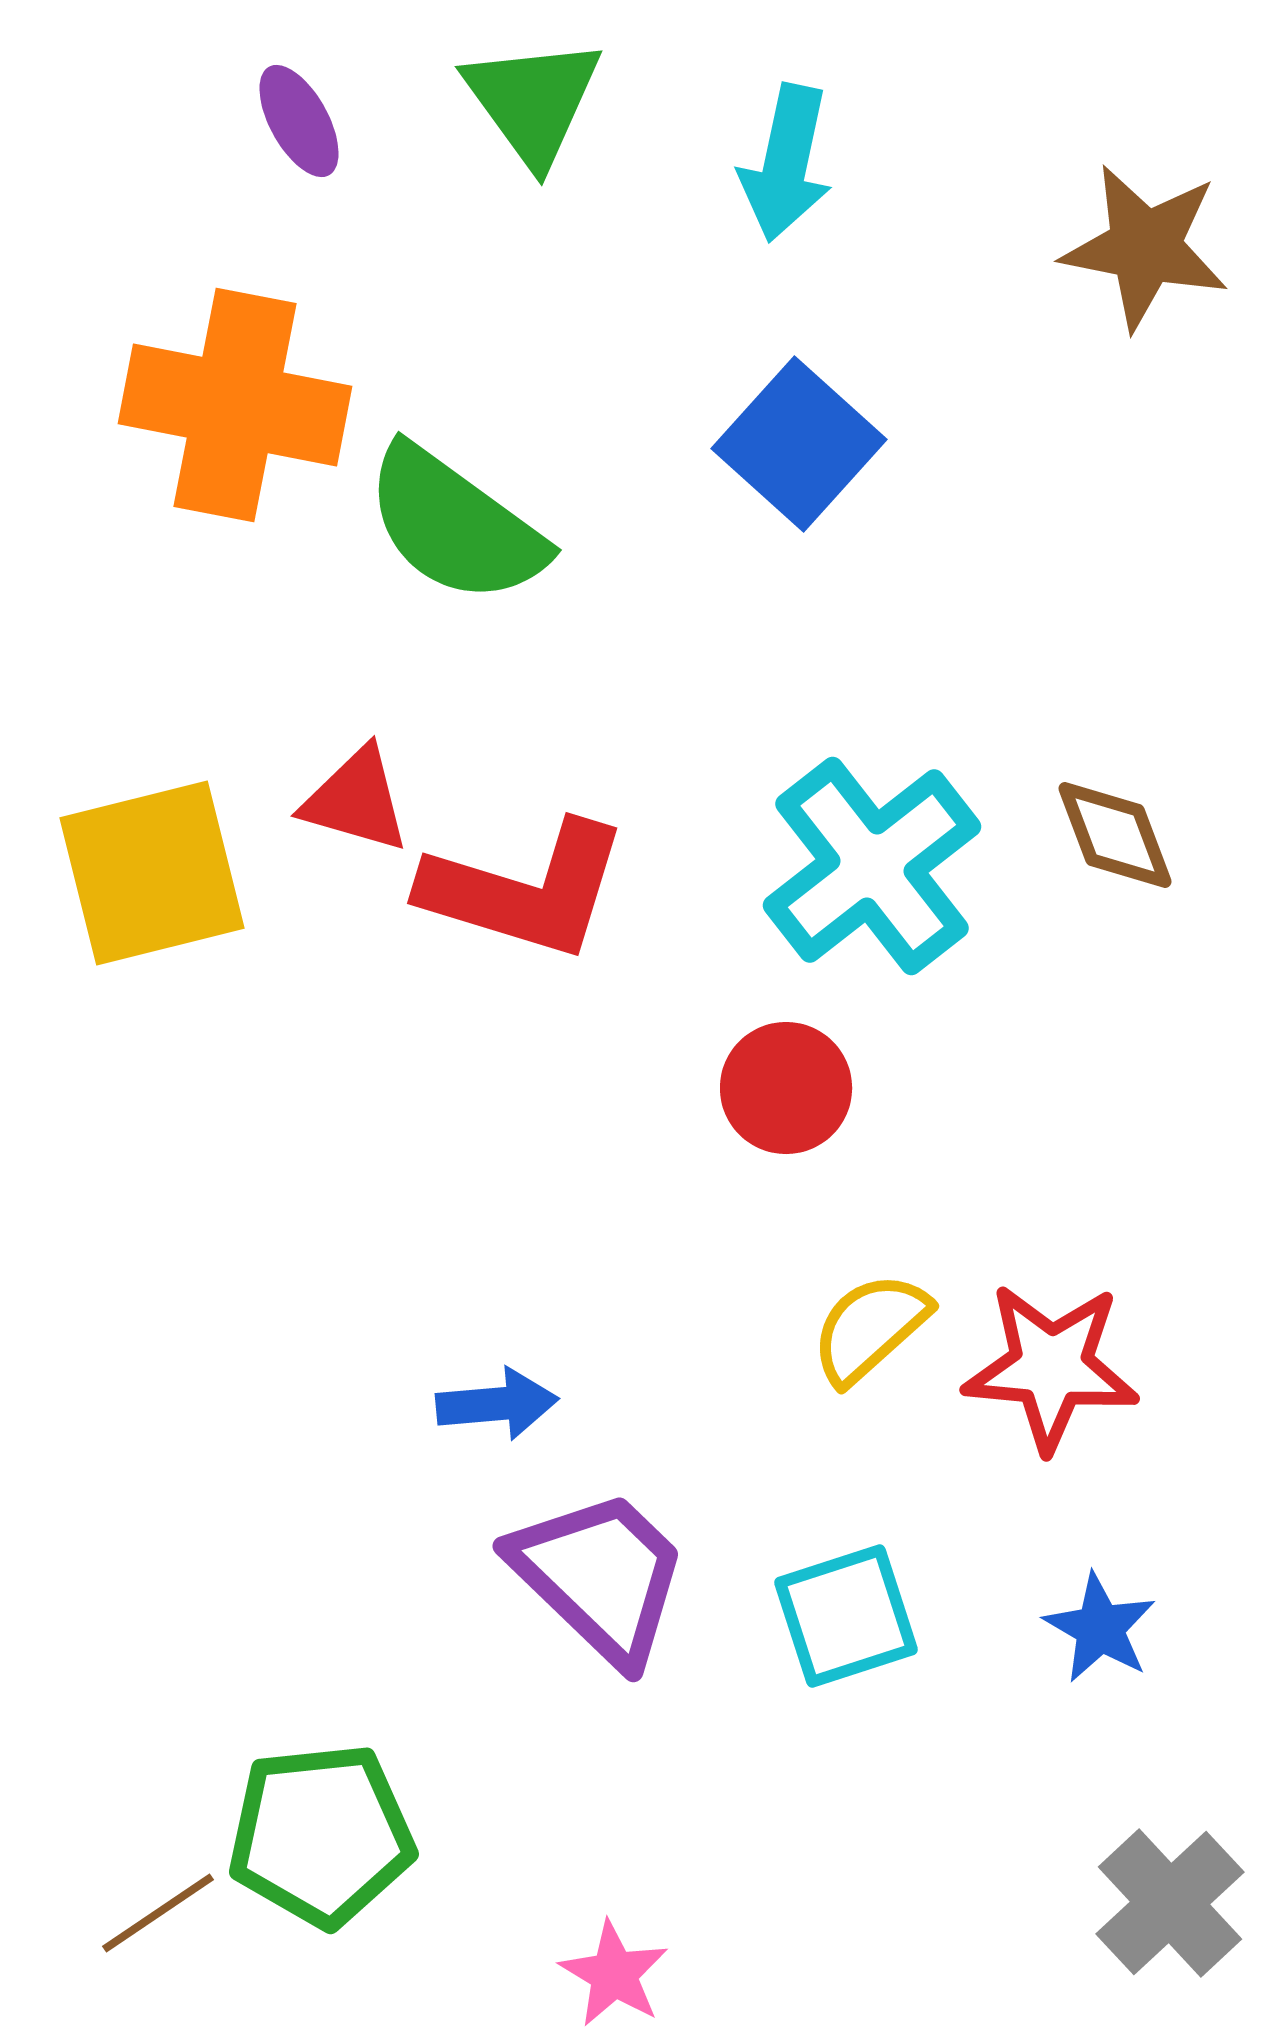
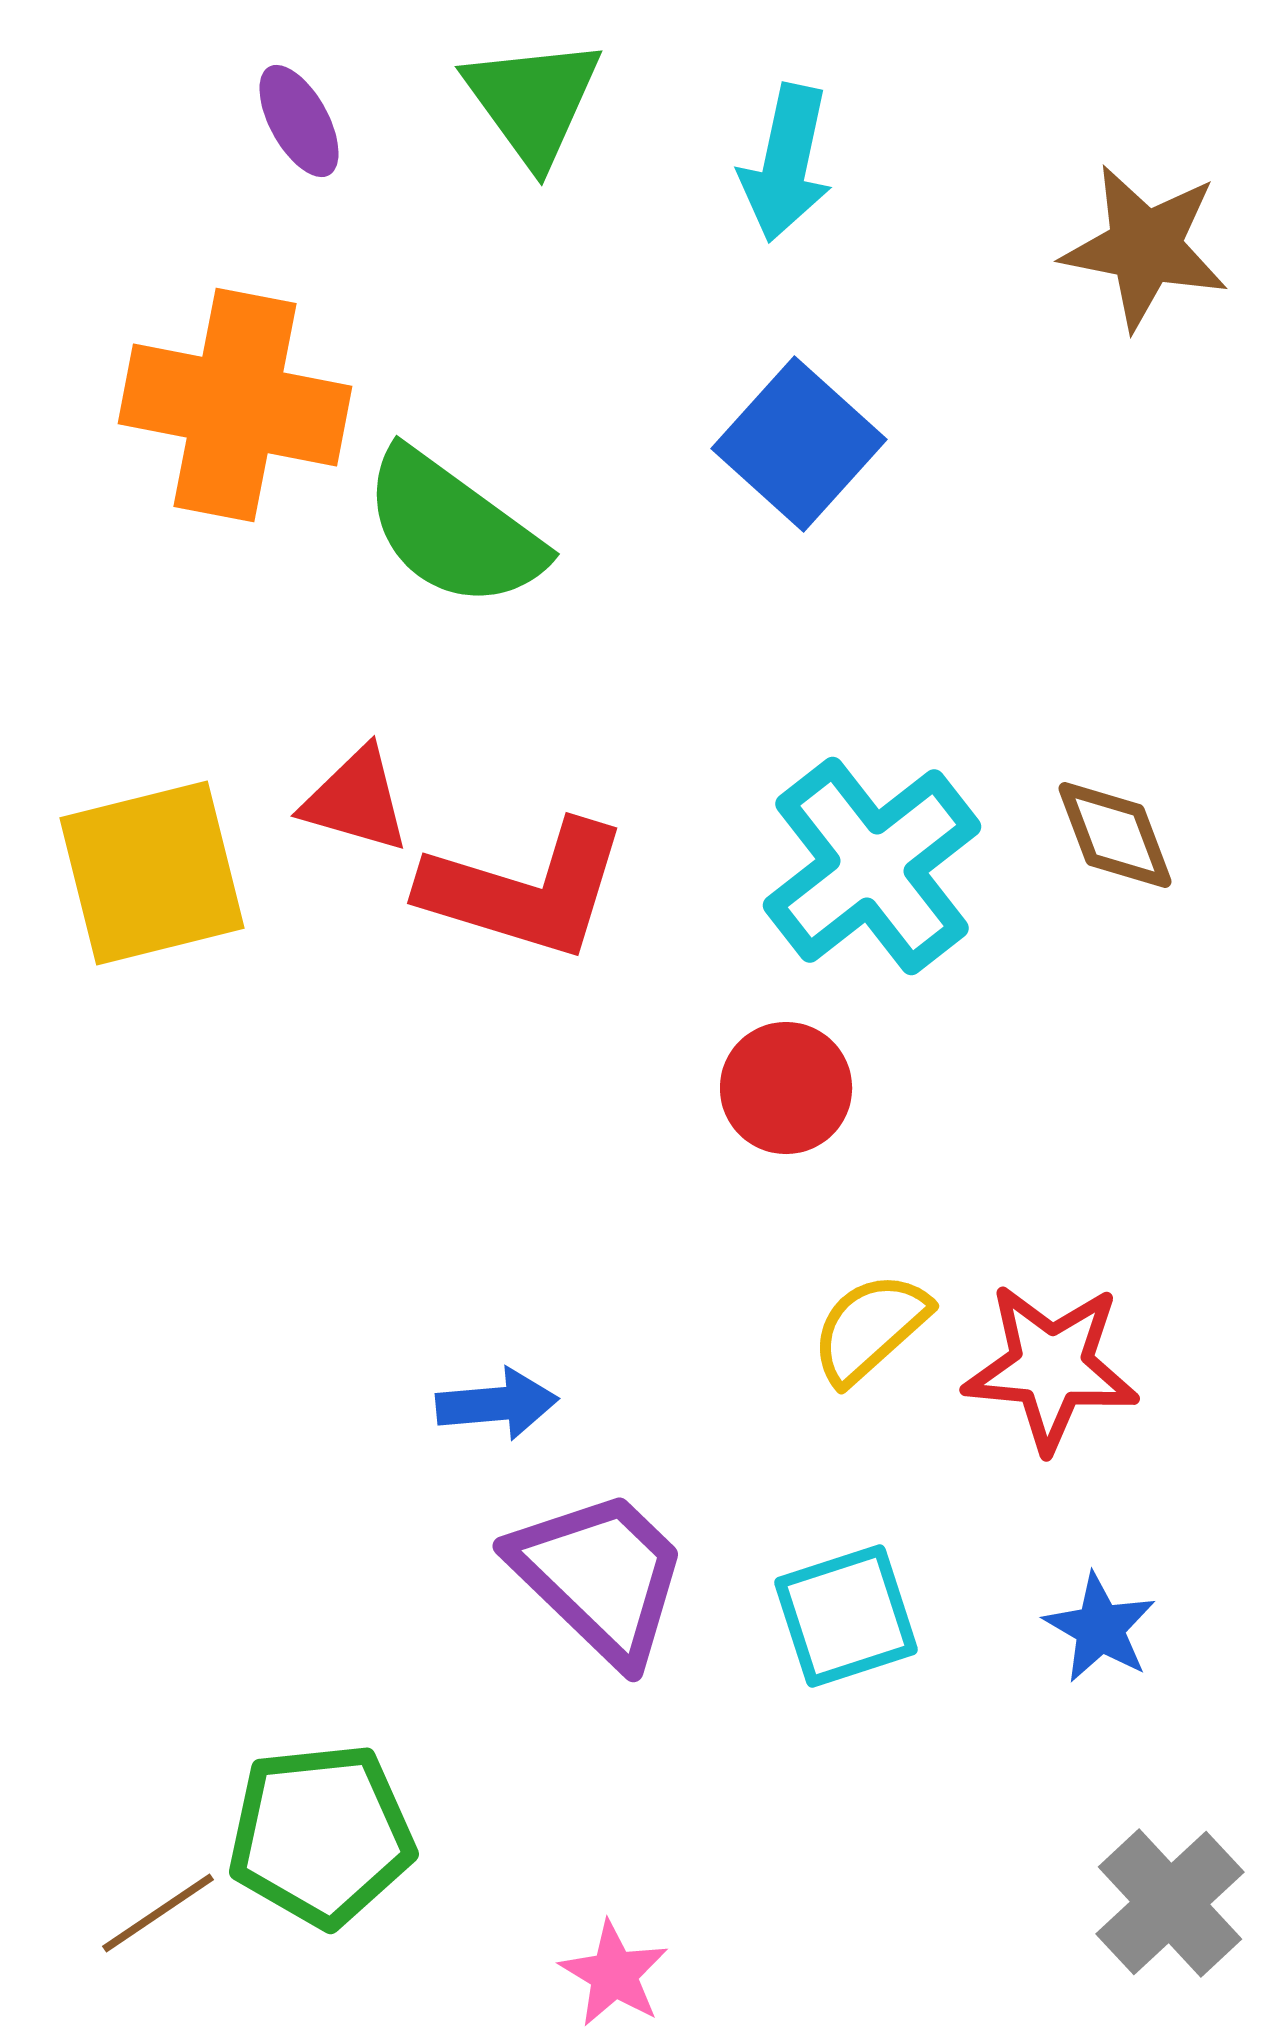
green semicircle: moved 2 px left, 4 px down
